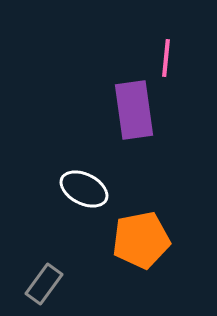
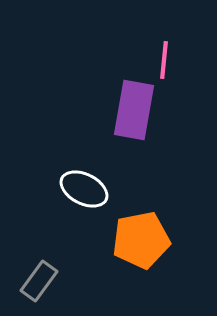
pink line: moved 2 px left, 2 px down
purple rectangle: rotated 18 degrees clockwise
gray rectangle: moved 5 px left, 3 px up
